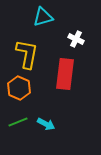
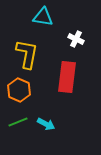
cyan triangle: rotated 25 degrees clockwise
red rectangle: moved 2 px right, 3 px down
orange hexagon: moved 2 px down
